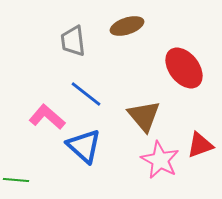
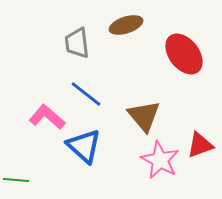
brown ellipse: moved 1 px left, 1 px up
gray trapezoid: moved 4 px right, 2 px down
red ellipse: moved 14 px up
